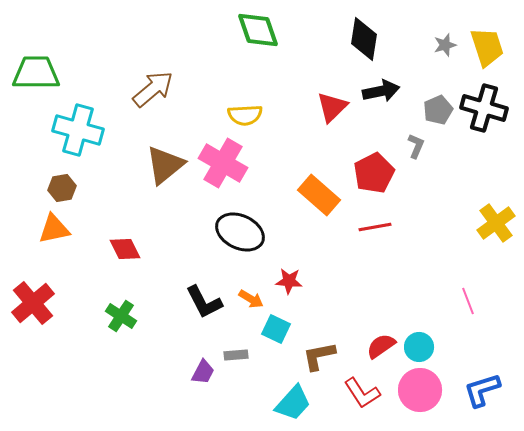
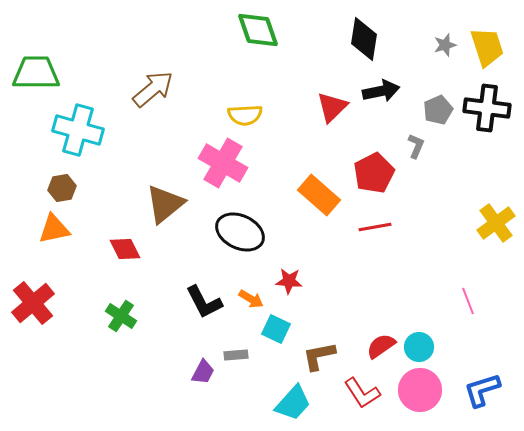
black cross: moved 3 px right; rotated 9 degrees counterclockwise
brown triangle: moved 39 px down
